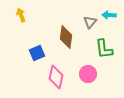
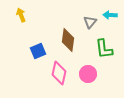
cyan arrow: moved 1 px right
brown diamond: moved 2 px right, 3 px down
blue square: moved 1 px right, 2 px up
pink diamond: moved 3 px right, 4 px up
